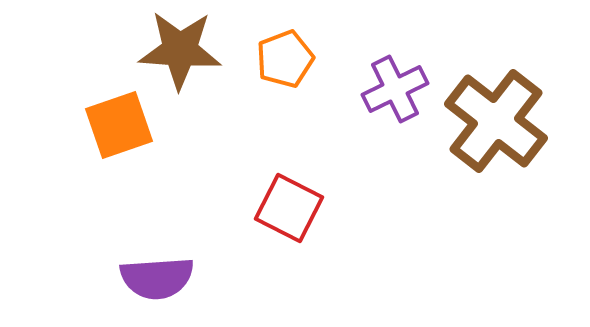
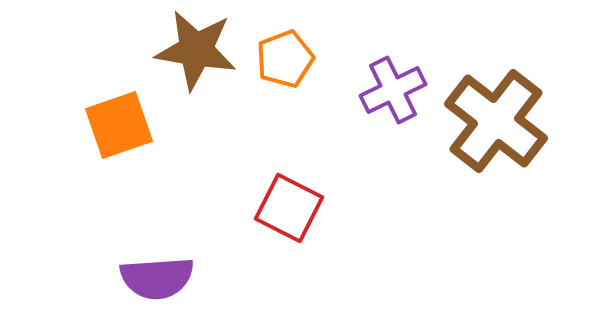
brown star: moved 16 px right; rotated 6 degrees clockwise
purple cross: moved 2 px left, 1 px down
